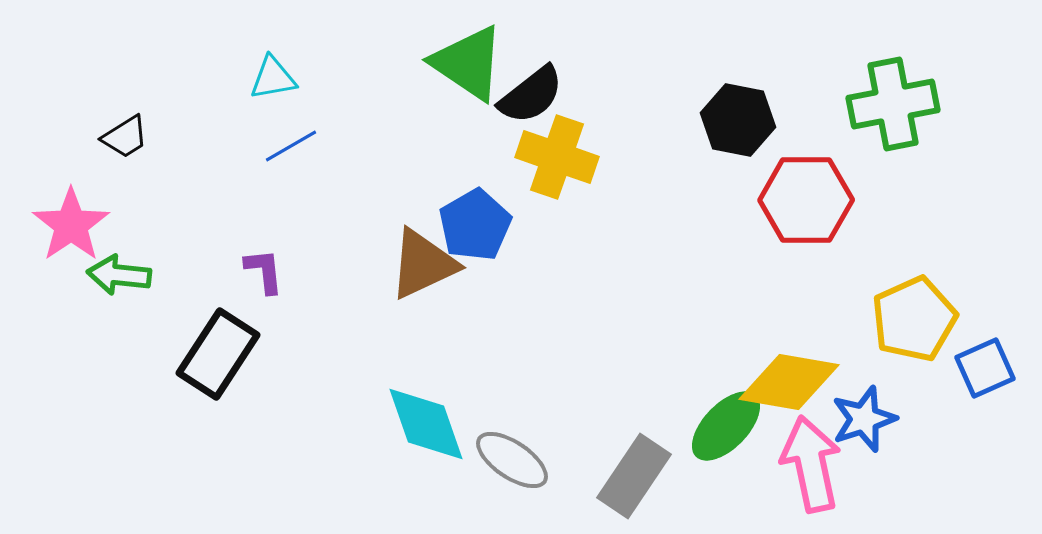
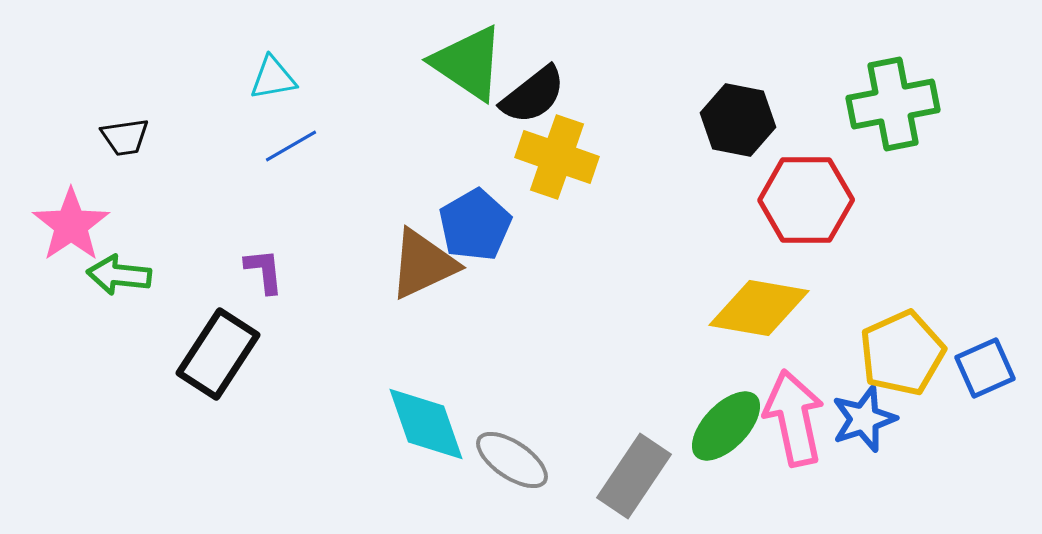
black semicircle: moved 2 px right
black trapezoid: rotated 24 degrees clockwise
yellow pentagon: moved 12 px left, 34 px down
yellow diamond: moved 30 px left, 74 px up
pink arrow: moved 17 px left, 46 px up
